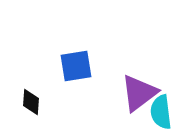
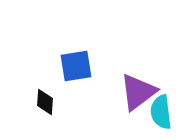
purple triangle: moved 1 px left, 1 px up
black diamond: moved 14 px right
